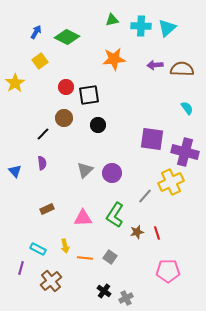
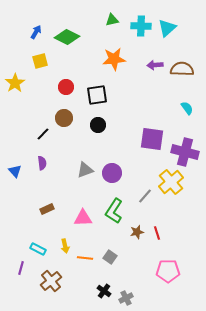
yellow square: rotated 21 degrees clockwise
black square: moved 8 px right
gray triangle: rotated 24 degrees clockwise
yellow cross: rotated 15 degrees counterclockwise
green L-shape: moved 1 px left, 4 px up
